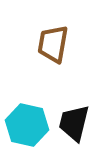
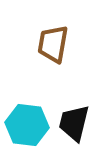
cyan hexagon: rotated 6 degrees counterclockwise
